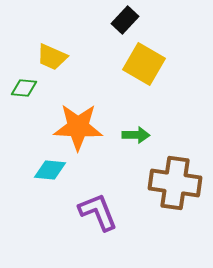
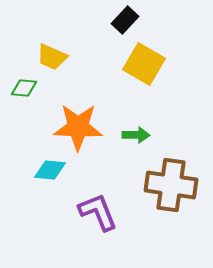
brown cross: moved 4 px left, 2 px down
